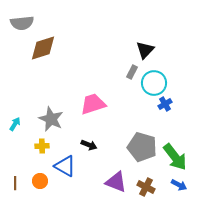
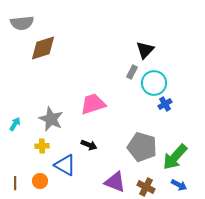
green arrow: rotated 80 degrees clockwise
blue triangle: moved 1 px up
purple triangle: moved 1 px left
